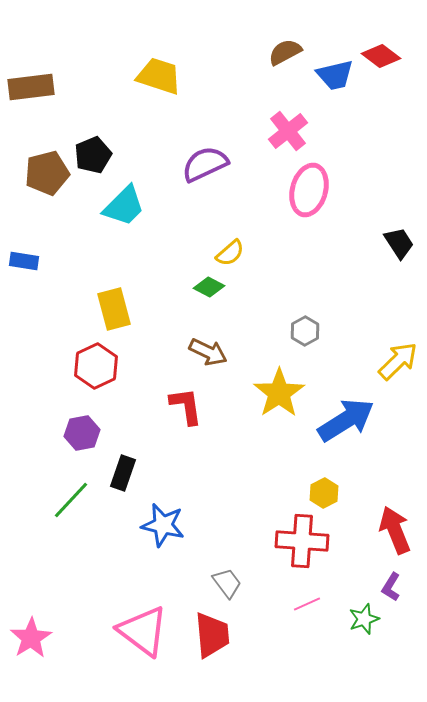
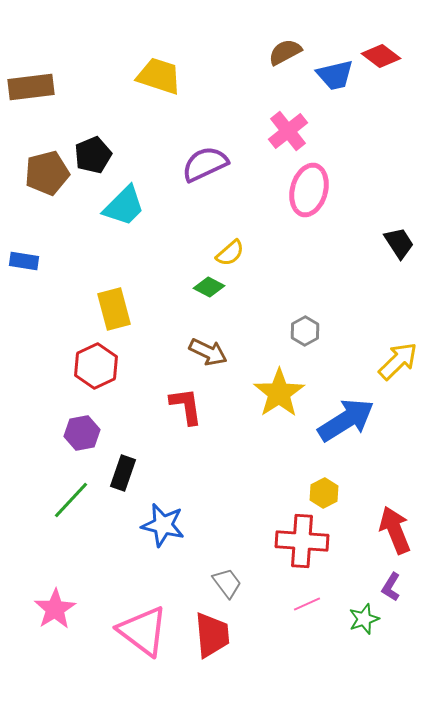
pink star: moved 24 px right, 29 px up
